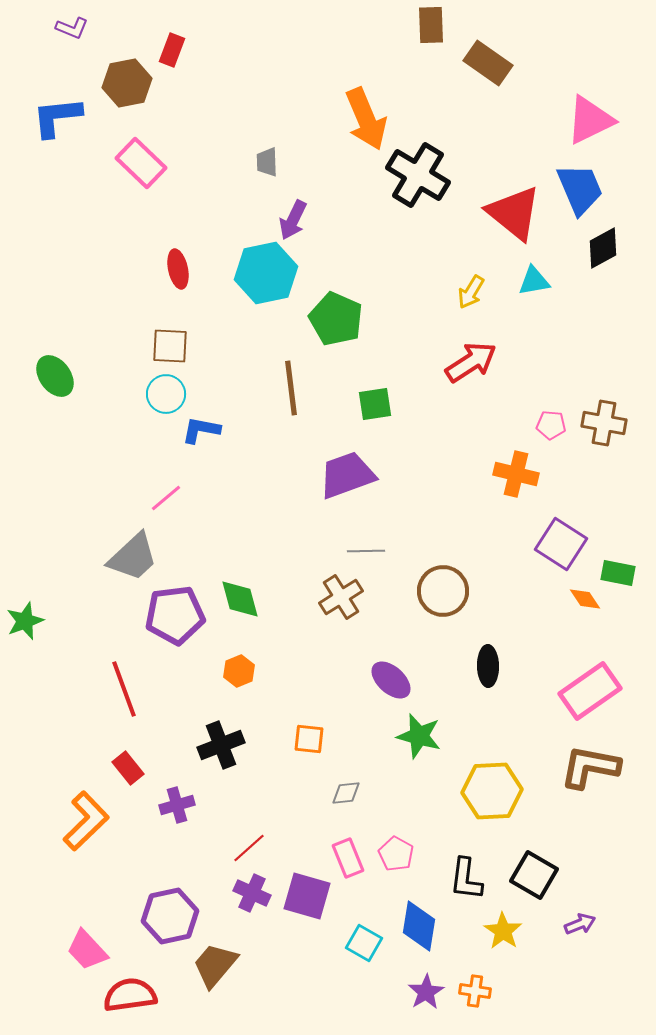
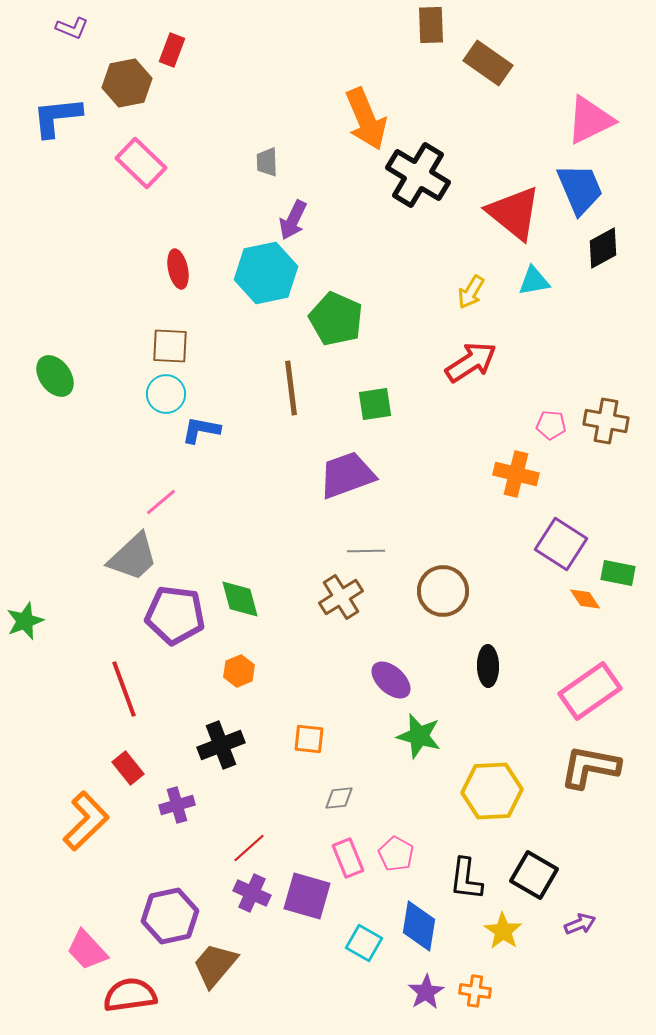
brown cross at (604, 423): moved 2 px right, 2 px up
pink line at (166, 498): moved 5 px left, 4 px down
purple pentagon at (175, 615): rotated 14 degrees clockwise
gray diamond at (346, 793): moved 7 px left, 5 px down
